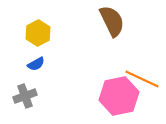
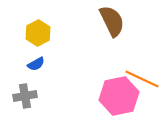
gray cross: rotated 10 degrees clockwise
